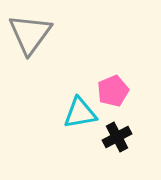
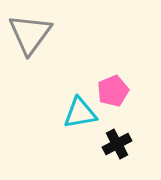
black cross: moved 7 px down
